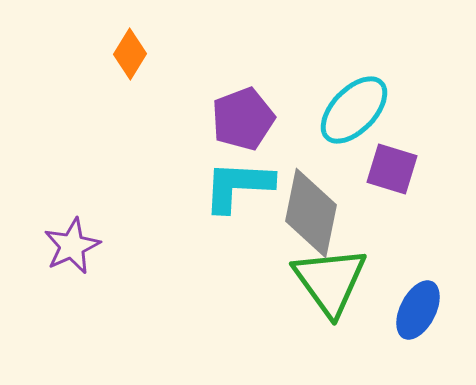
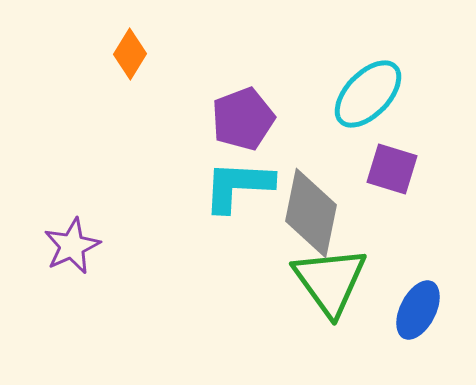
cyan ellipse: moved 14 px right, 16 px up
